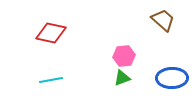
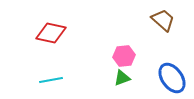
blue ellipse: rotated 56 degrees clockwise
